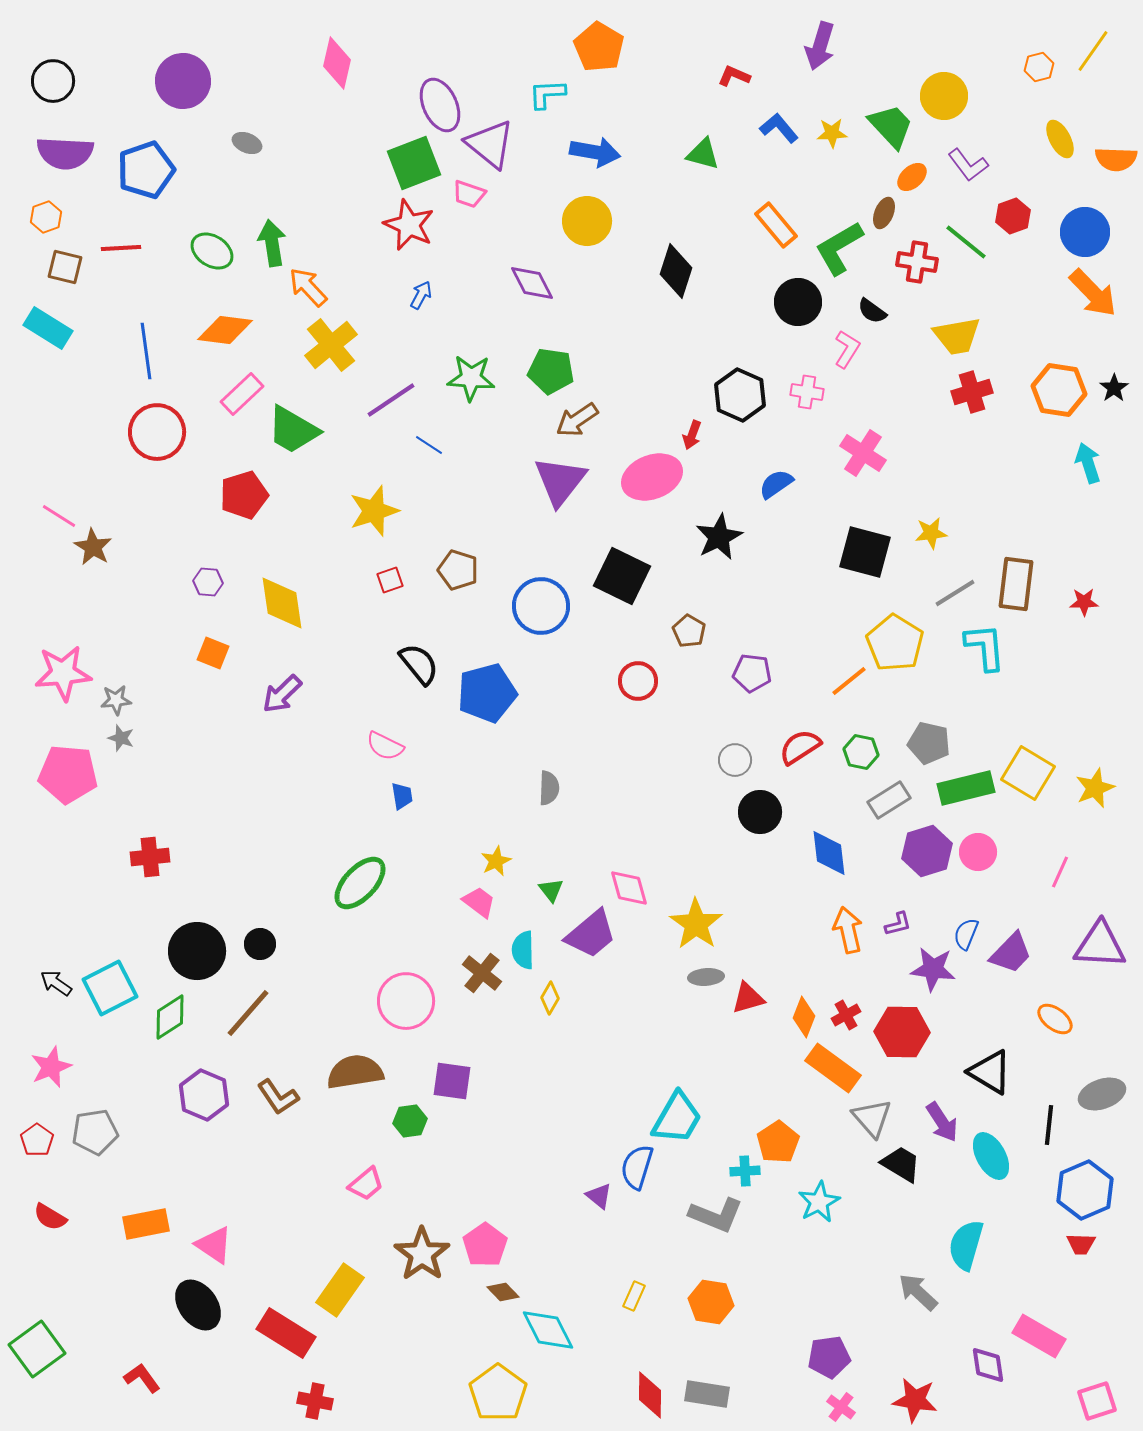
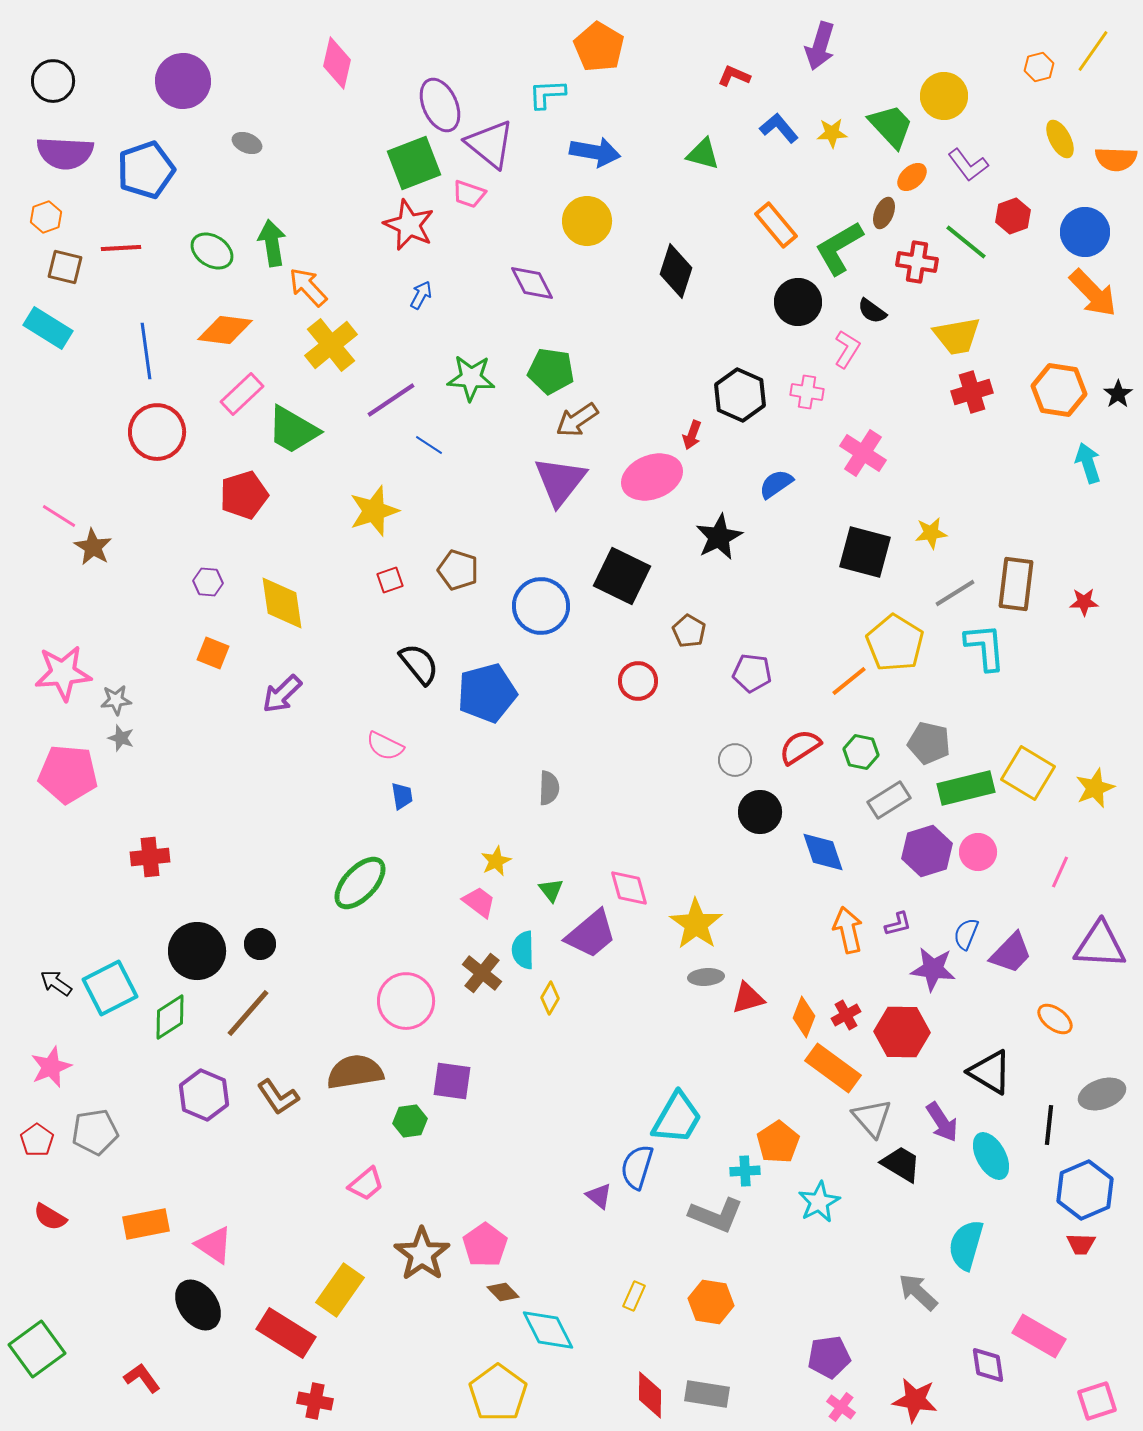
black star at (1114, 388): moved 4 px right, 6 px down
blue diamond at (829, 853): moved 6 px left, 1 px up; rotated 12 degrees counterclockwise
